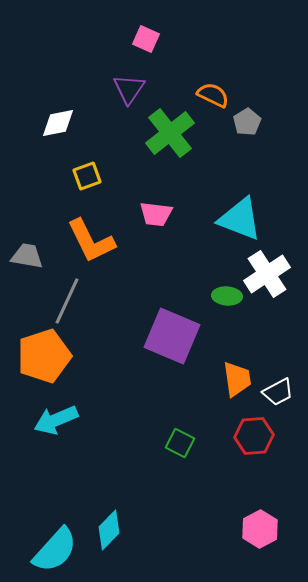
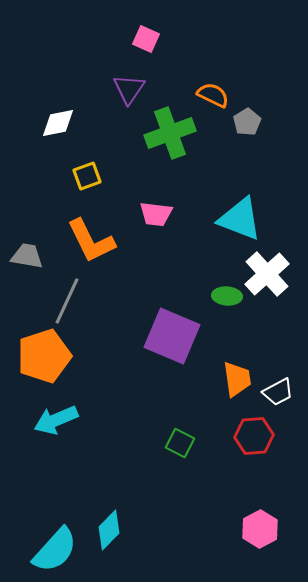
green cross: rotated 18 degrees clockwise
white cross: rotated 9 degrees counterclockwise
